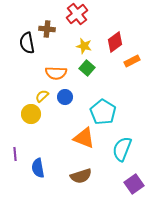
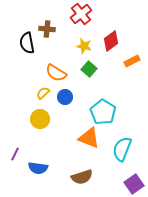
red cross: moved 4 px right
red diamond: moved 4 px left, 1 px up
green square: moved 2 px right, 1 px down
orange semicircle: rotated 30 degrees clockwise
yellow semicircle: moved 1 px right, 3 px up
yellow circle: moved 9 px right, 5 px down
orange triangle: moved 5 px right
purple line: rotated 32 degrees clockwise
blue semicircle: rotated 72 degrees counterclockwise
brown semicircle: moved 1 px right, 1 px down
